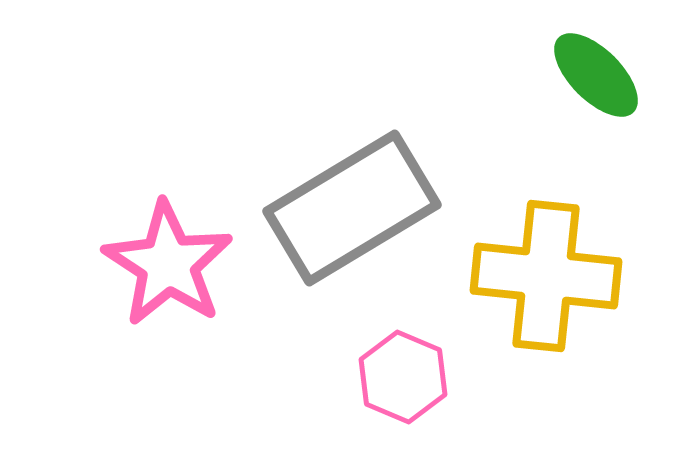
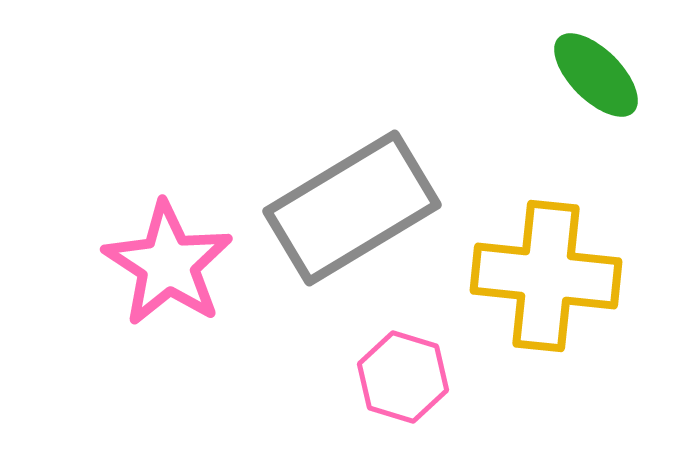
pink hexagon: rotated 6 degrees counterclockwise
